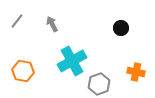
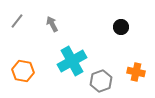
black circle: moved 1 px up
gray hexagon: moved 2 px right, 3 px up
